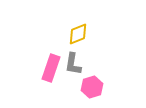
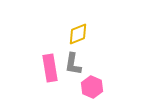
pink rectangle: moved 1 px left; rotated 28 degrees counterclockwise
pink hexagon: rotated 20 degrees counterclockwise
